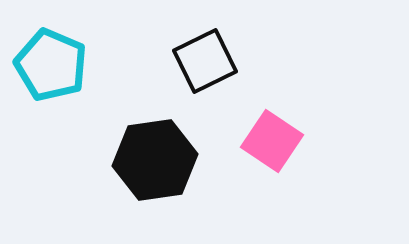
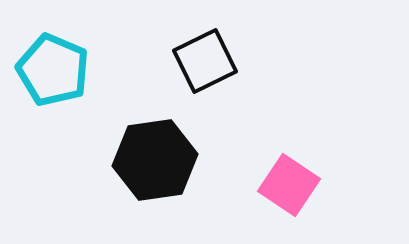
cyan pentagon: moved 2 px right, 5 px down
pink square: moved 17 px right, 44 px down
